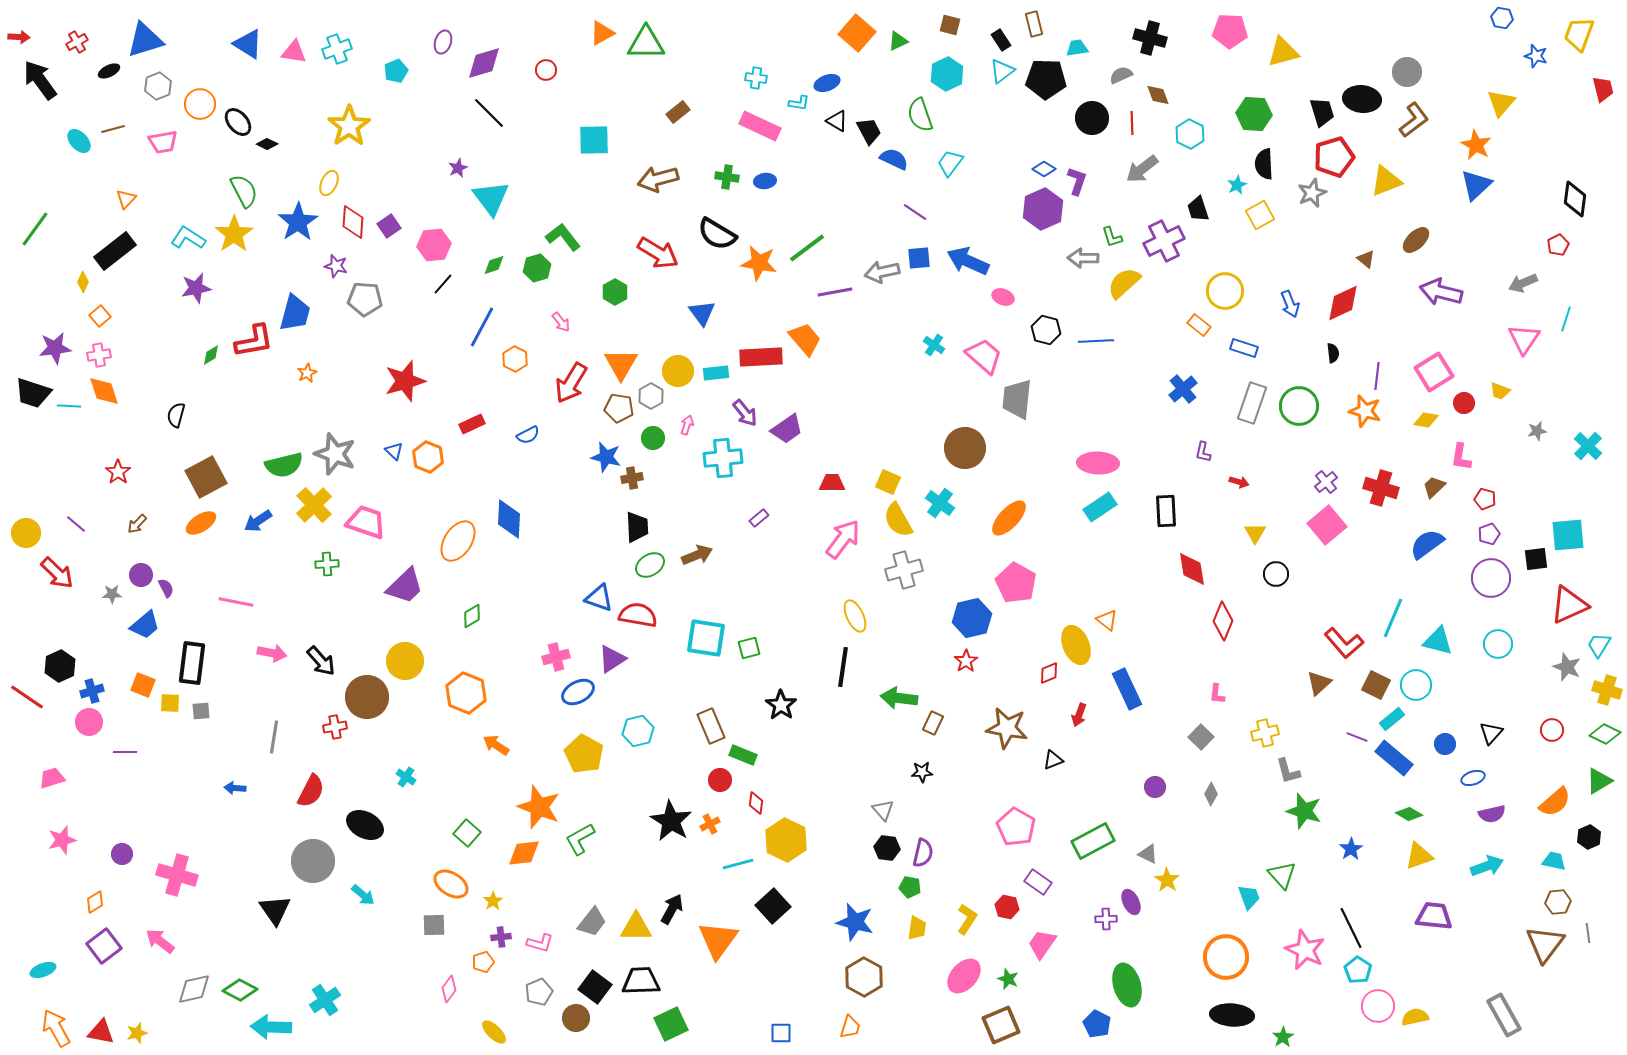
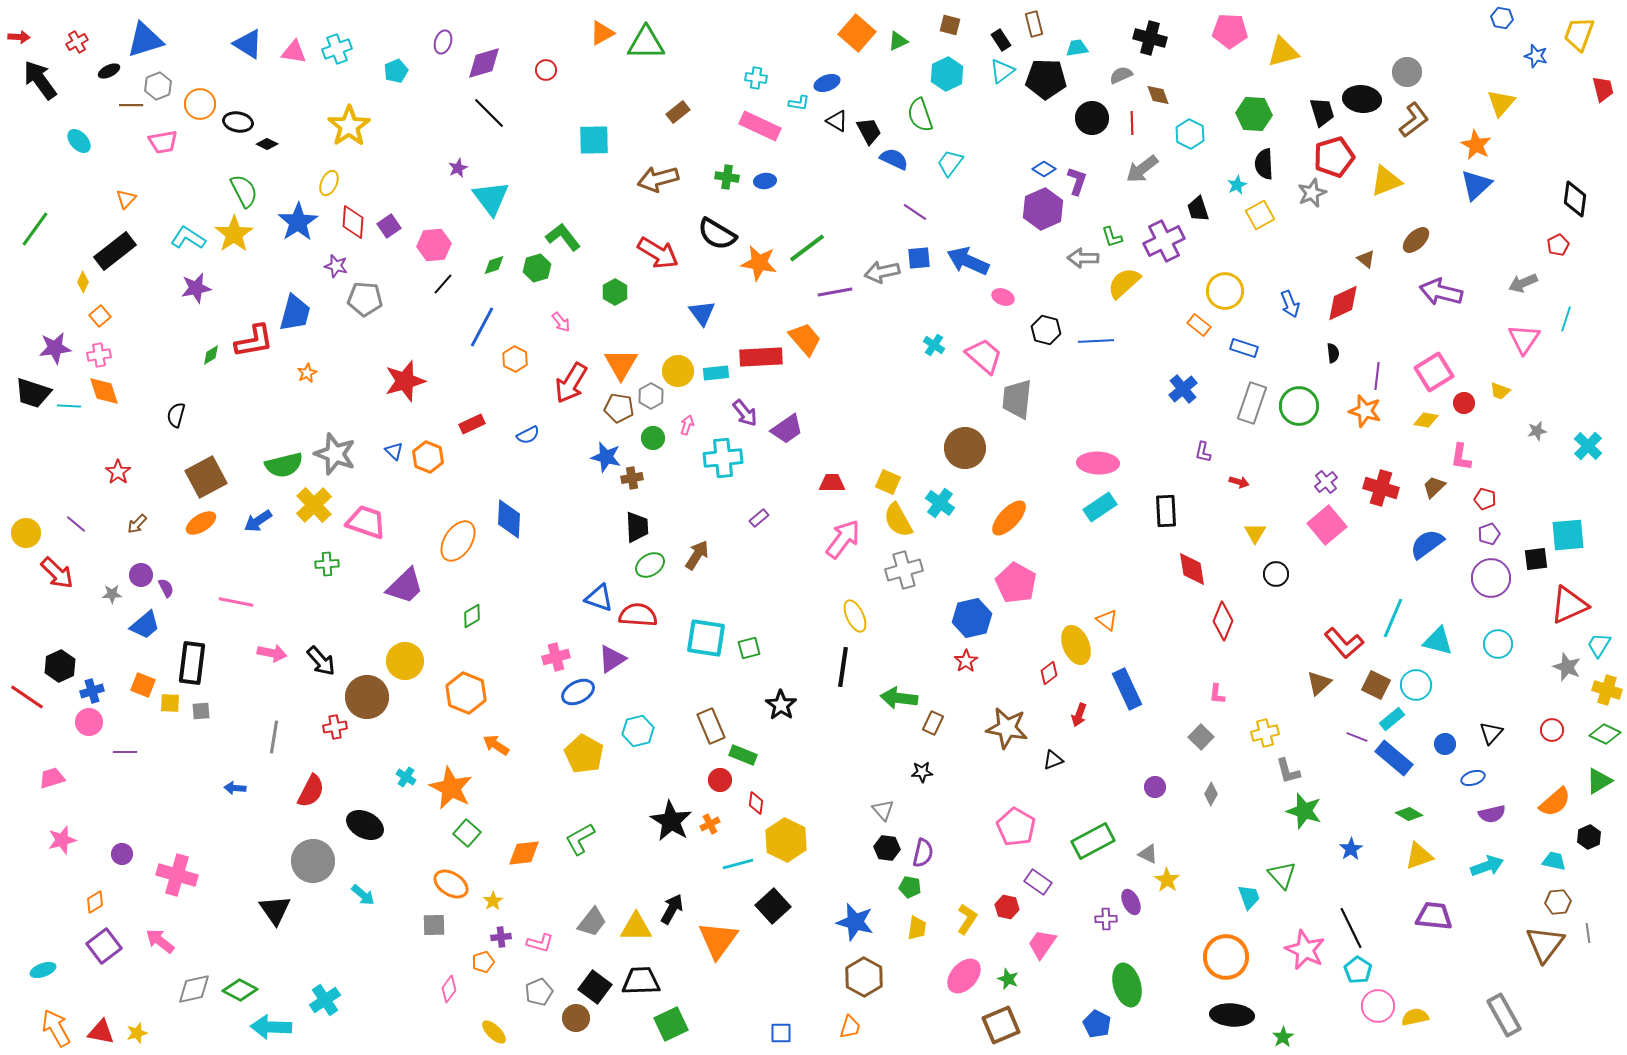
black ellipse at (238, 122): rotated 40 degrees counterclockwise
brown line at (113, 129): moved 18 px right, 24 px up; rotated 15 degrees clockwise
brown arrow at (697, 555): rotated 36 degrees counterclockwise
red semicircle at (638, 615): rotated 6 degrees counterclockwise
red diamond at (1049, 673): rotated 15 degrees counterclockwise
orange star at (539, 807): moved 88 px left, 19 px up; rotated 6 degrees clockwise
